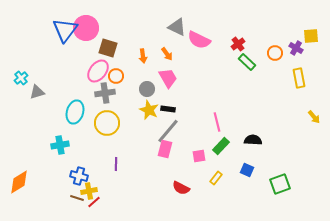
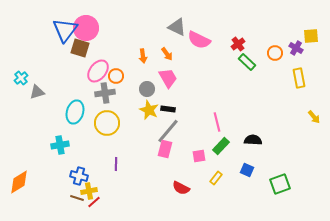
brown square at (108, 48): moved 28 px left
